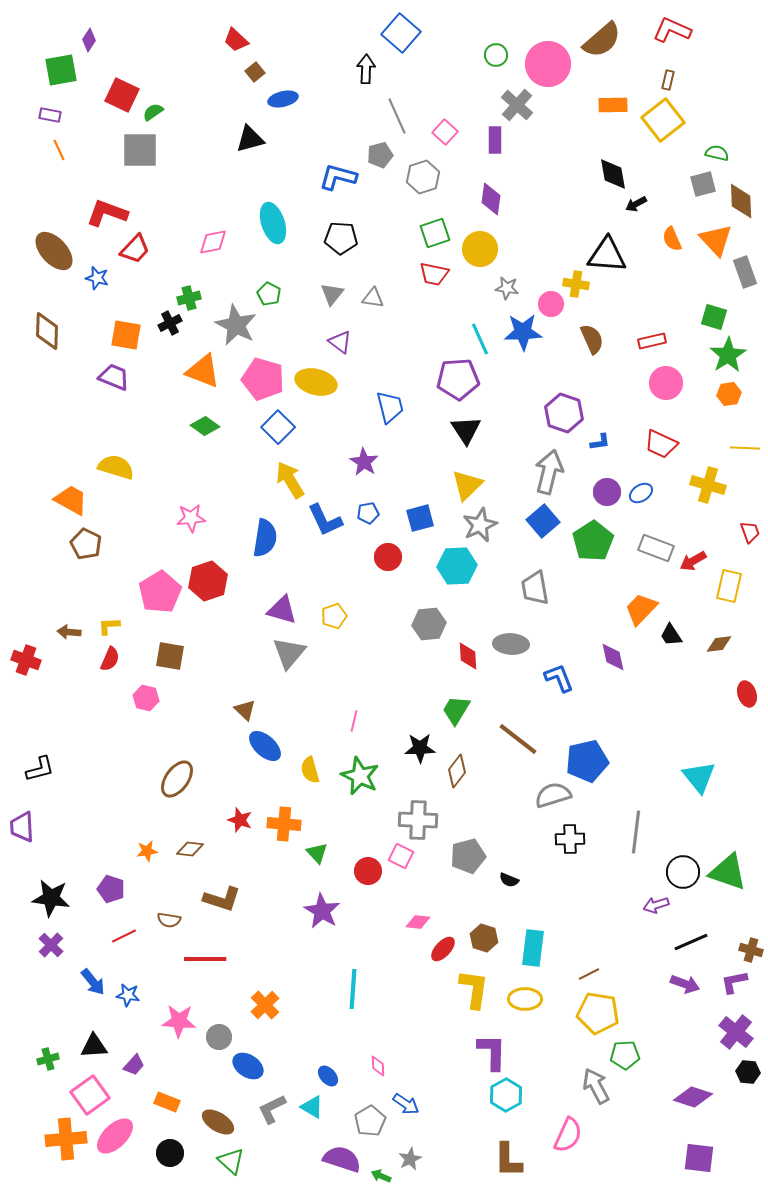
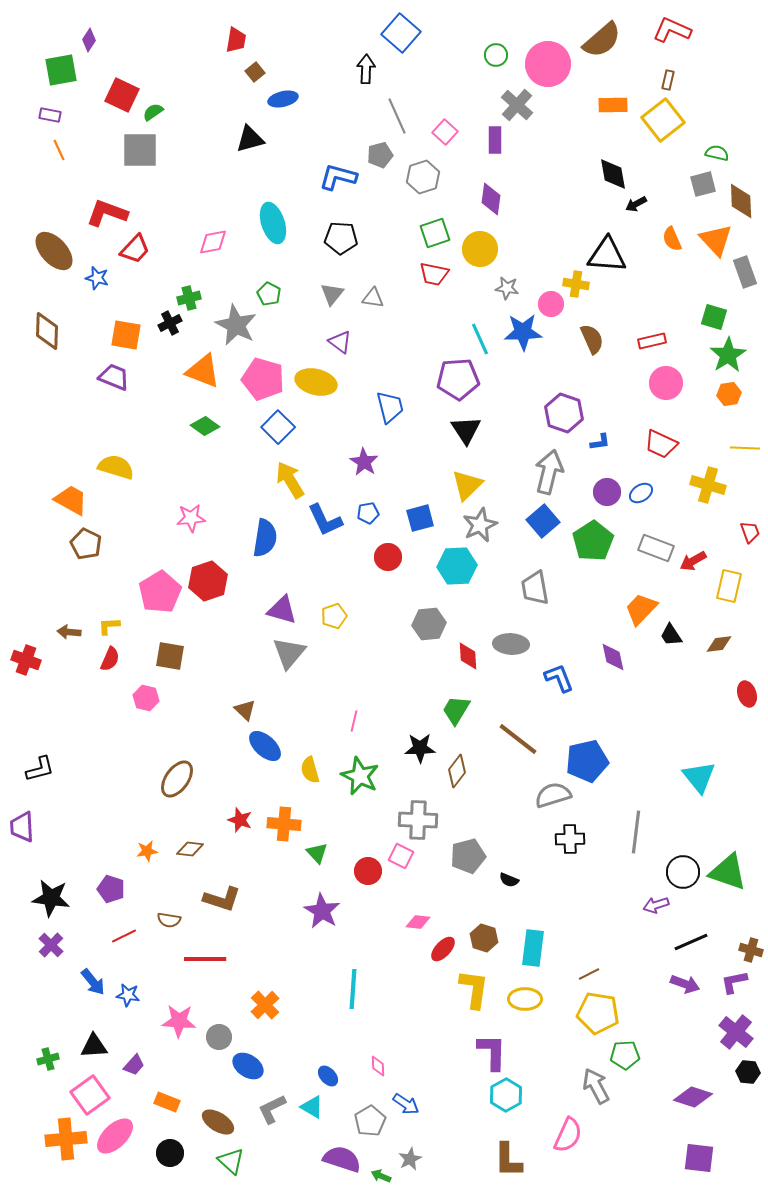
red trapezoid at (236, 40): rotated 124 degrees counterclockwise
